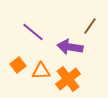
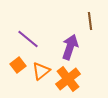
brown line: moved 5 px up; rotated 42 degrees counterclockwise
purple line: moved 5 px left, 7 px down
purple arrow: rotated 100 degrees clockwise
orange triangle: rotated 36 degrees counterclockwise
